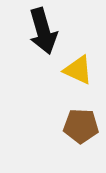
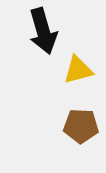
yellow triangle: rotated 40 degrees counterclockwise
